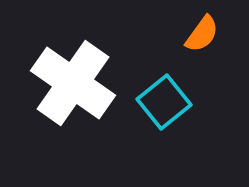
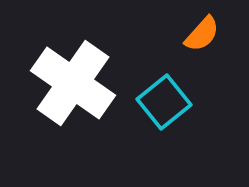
orange semicircle: rotated 6 degrees clockwise
